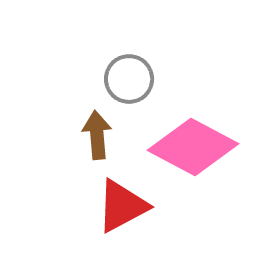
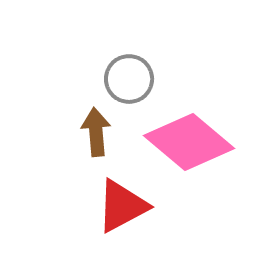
brown arrow: moved 1 px left, 3 px up
pink diamond: moved 4 px left, 5 px up; rotated 12 degrees clockwise
